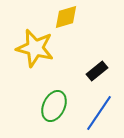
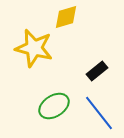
yellow star: moved 1 px left
green ellipse: rotated 32 degrees clockwise
blue line: rotated 72 degrees counterclockwise
